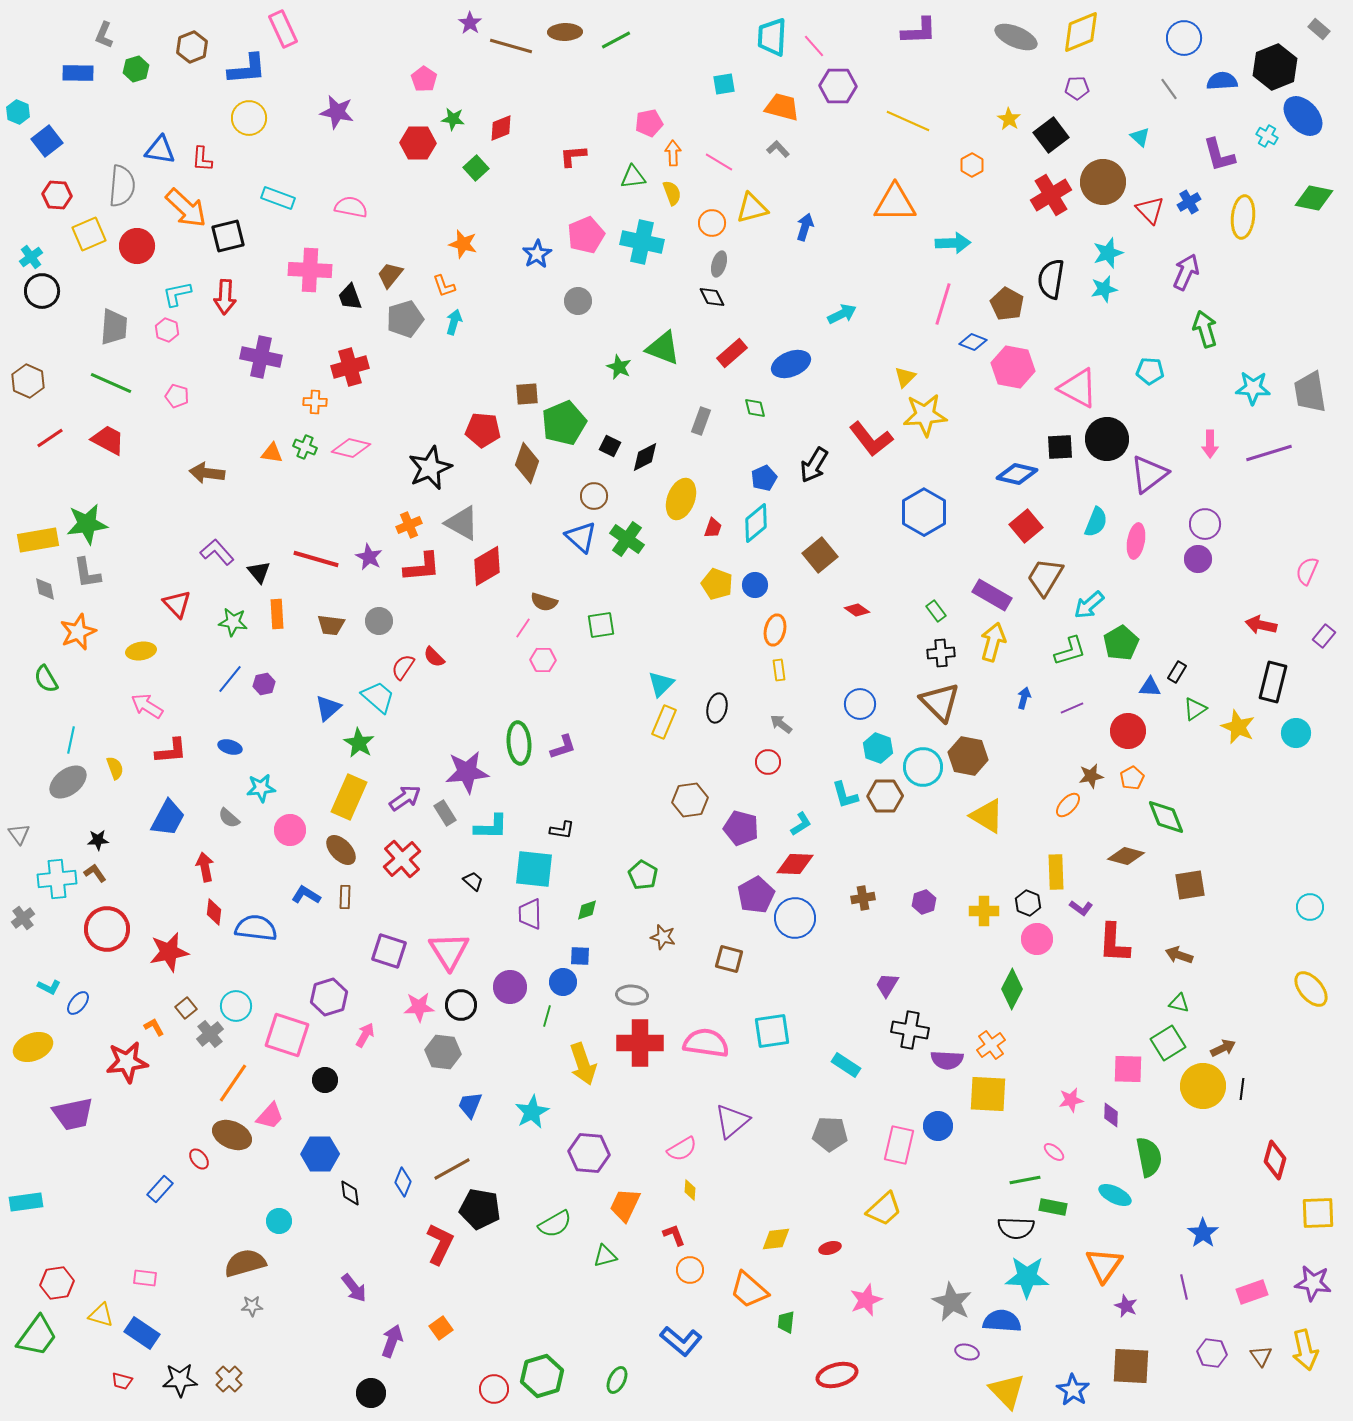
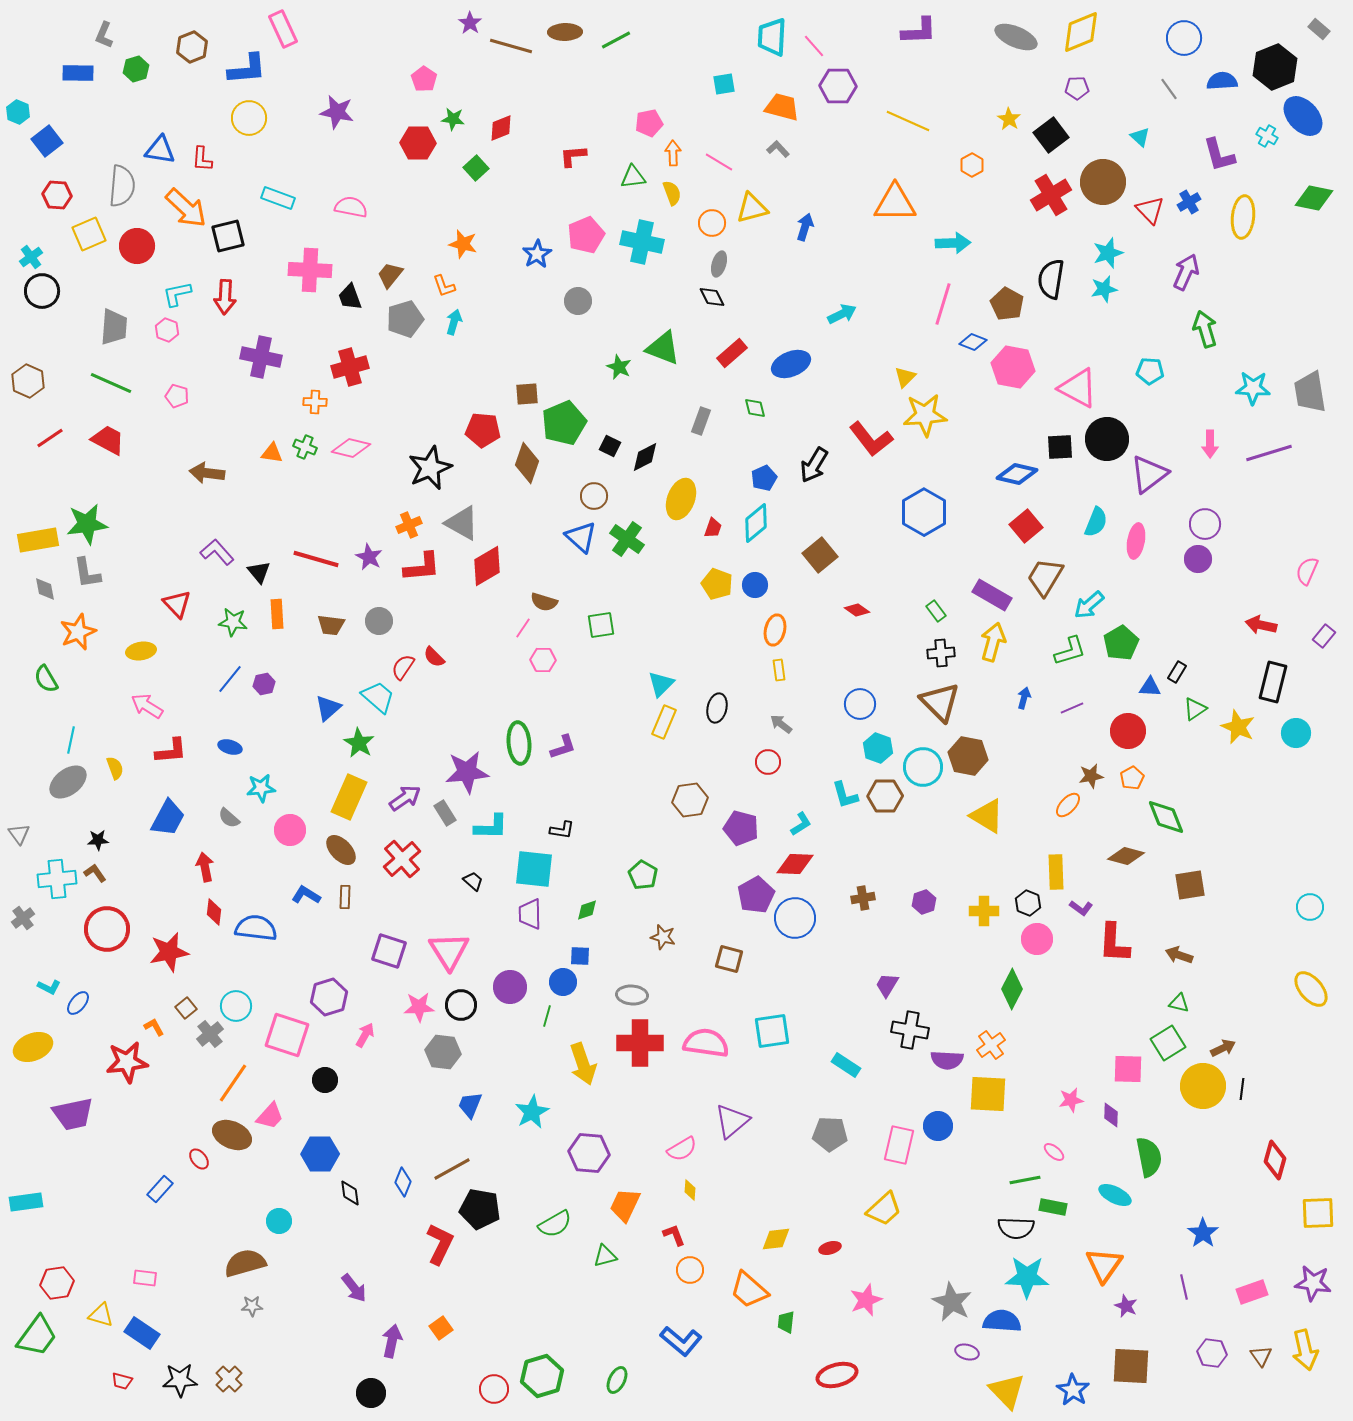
purple arrow at (392, 1341): rotated 8 degrees counterclockwise
